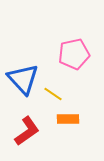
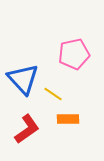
red L-shape: moved 2 px up
